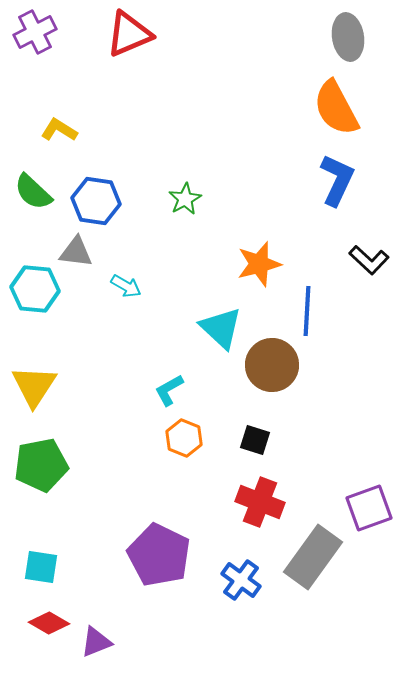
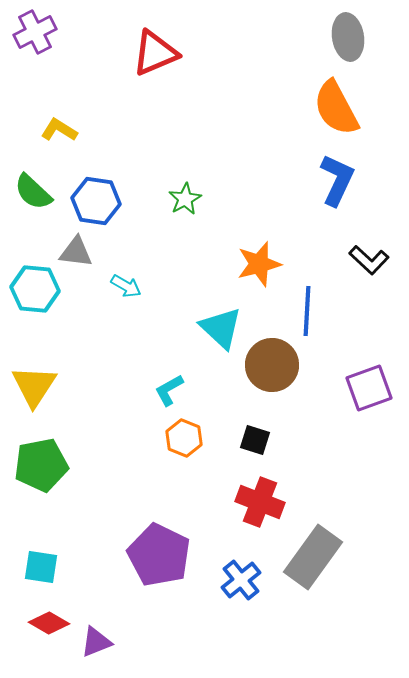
red triangle: moved 26 px right, 19 px down
purple square: moved 120 px up
blue cross: rotated 15 degrees clockwise
